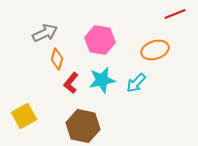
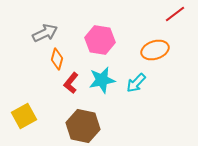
red line: rotated 15 degrees counterclockwise
